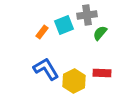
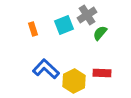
gray cross: rotated 24 degrees counterclockwise
orange rectangle: moved 9 px left, 3 px up; rotated 56 degrees counterclockwise
blue L-shape: rotated 16 degrees counterclockwise
